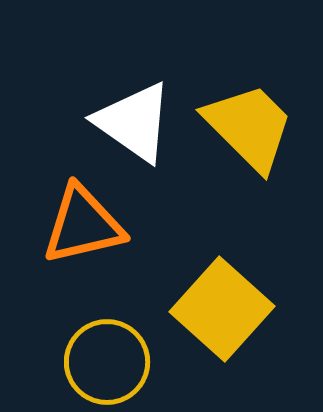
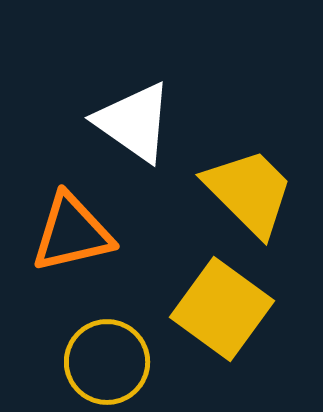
yellow trapezoid: moved 65 px down
orange triangle: moved 11 px left, 8 px down
yellow square: rotated 6 degrees counterclockwise
